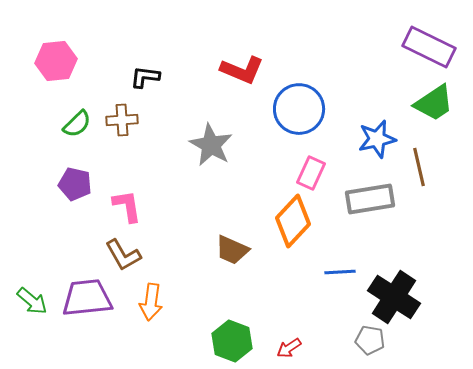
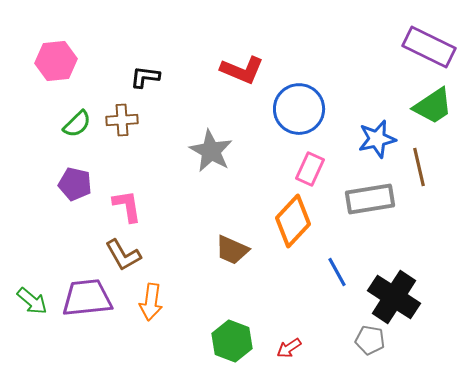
green trapezoid: moved 1 px left, 3 px down
gray star: moved 6 px down
pink rectangle: moved 1 px left, 4 px up
blue line: moved 3 px left; rotated 64 degrees clockwise
